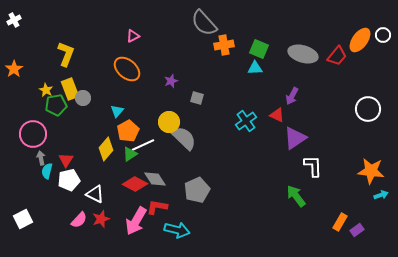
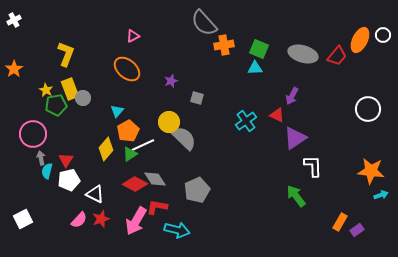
orange ellipse at (360, 40): rotated 10 degrees counterclockwise
